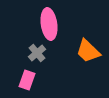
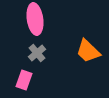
pink ellipse: moved 14 px left, 5 px up
pink rectangle: moved 3 px left
